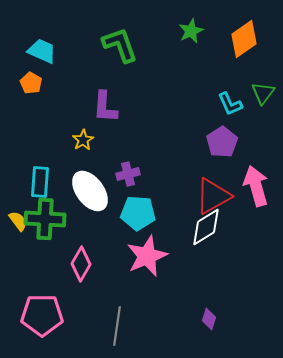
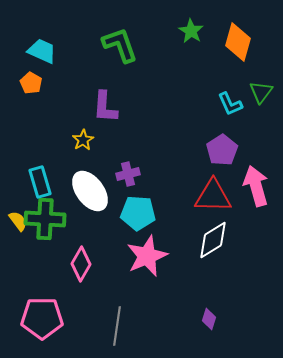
green star: rotated 15 degrees counterclockwise
orange diamond: moved 6 px left, 3 px down; rotated 39 degrees counterclockwise
green triangle: moved 2 px left, 1 px up
purple pentagon: moved 8 px down
cyan rectangle: rotated 20 degrees counterclockwise
red triangle: rotated 30 degrees clockwise
white diamond: moved 7 px right, 13 px down
pink pentagon: moved 3 px down
